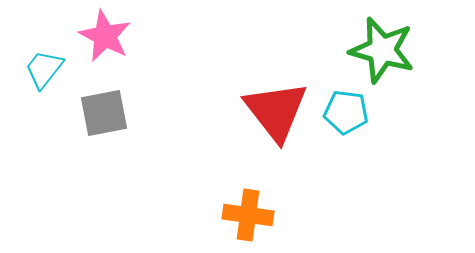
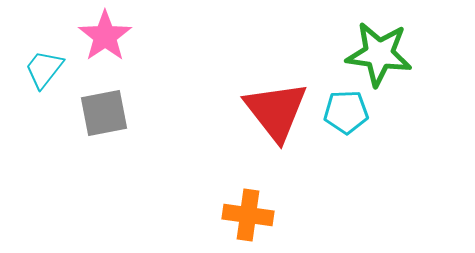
pink star: rotated 10 degrees clockwise
green star: moved 3 px left, 4 px down; rotated 8 degrees counterclockwise
cyan pentagon: rotated 9 degrees counterclockwise
